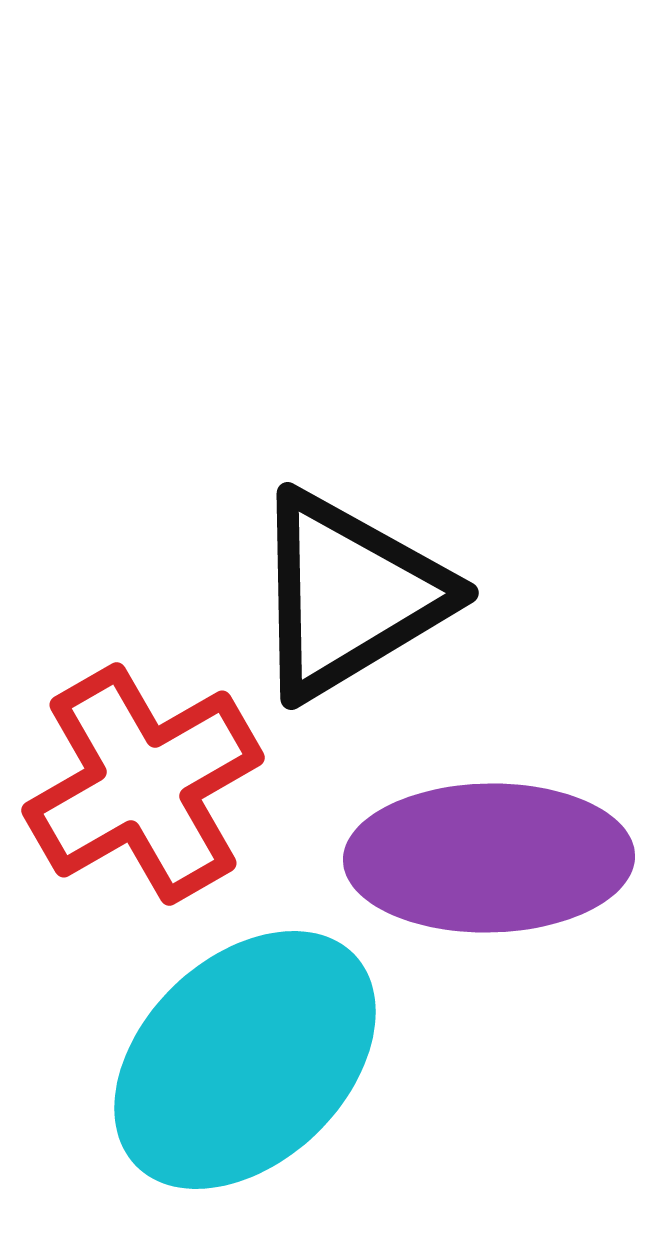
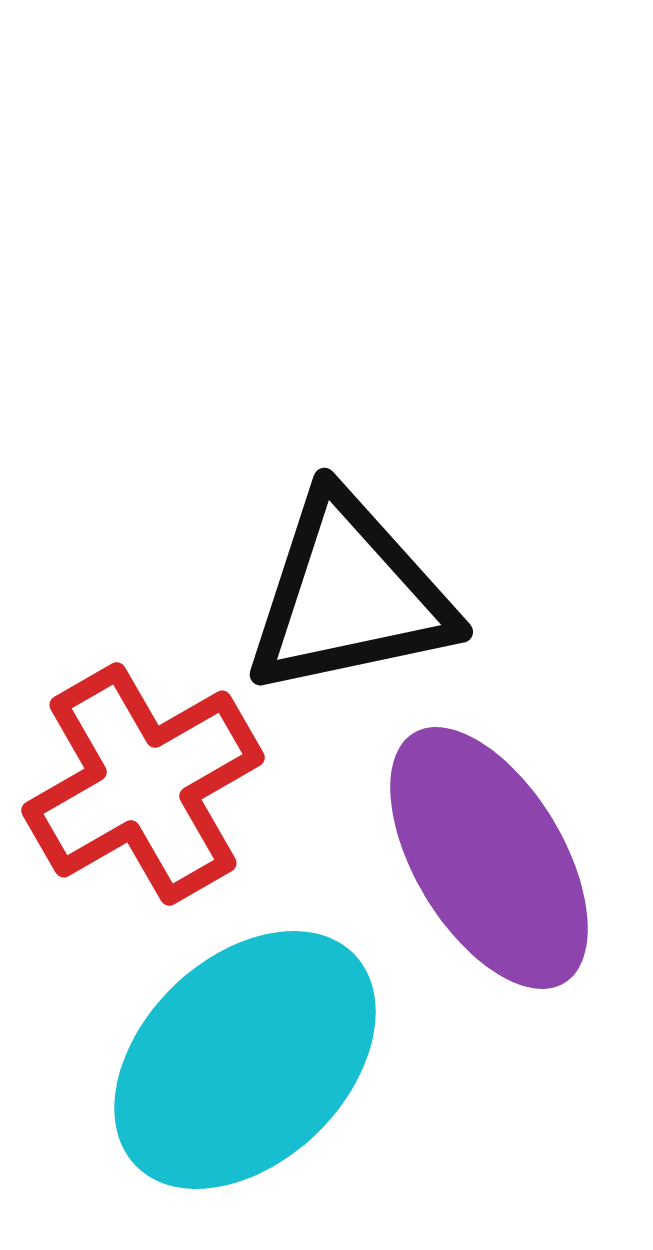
black triangle: rotated 19 degrees clockwise
purple ellipse: rotated 60 degrees clockwise
